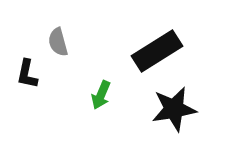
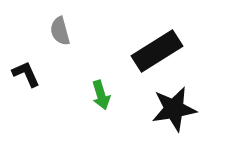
gray semicircle: moved 2 px right, 11 px up
black L-shape: moved 1 px left; rotated 144 degrees clockwise
green arrow: rotated 40 degrees counterclockwise
